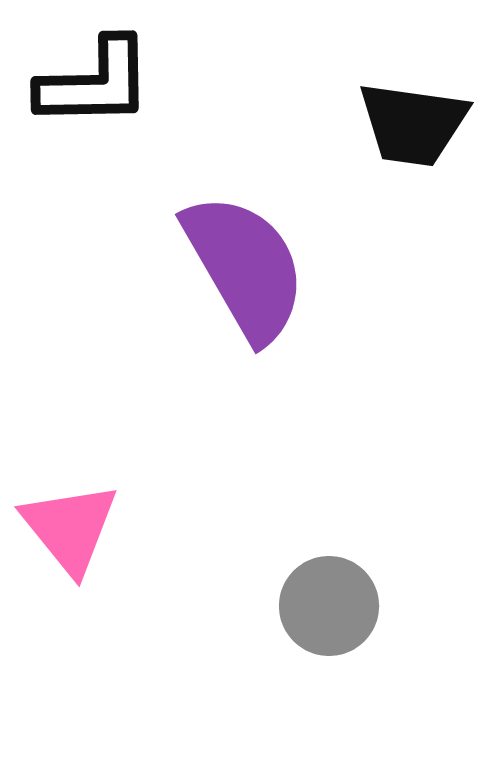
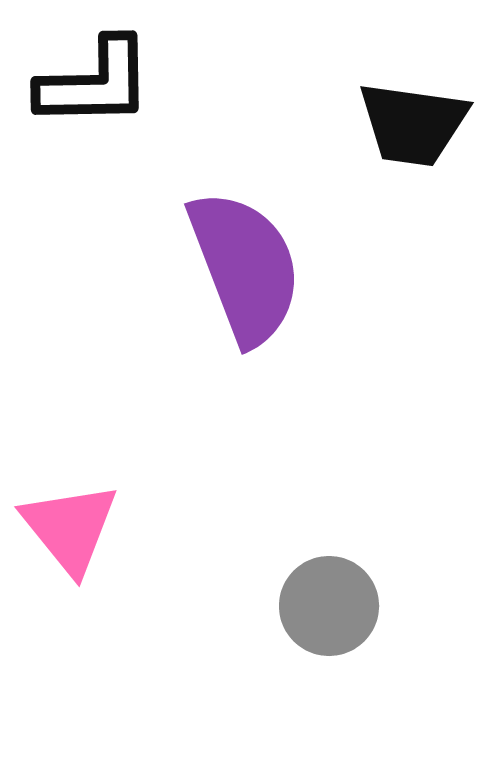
purple semicircle: rotated 9 degrees clockwise
